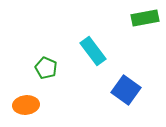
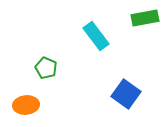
cyan rectangle: moved 3 px right, 15 px up
blue square: moved 4 px down
